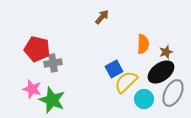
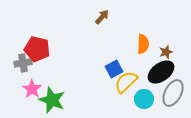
gray cross: moved 30 px left
pink star: rotated 18 degrees clockwise
